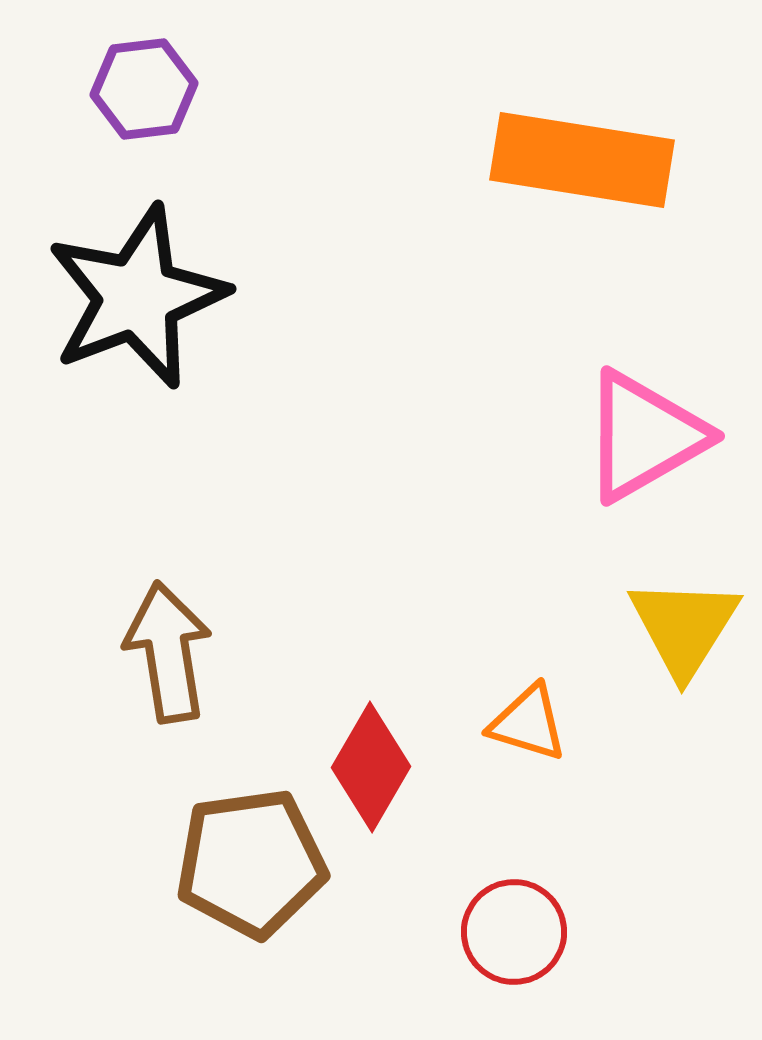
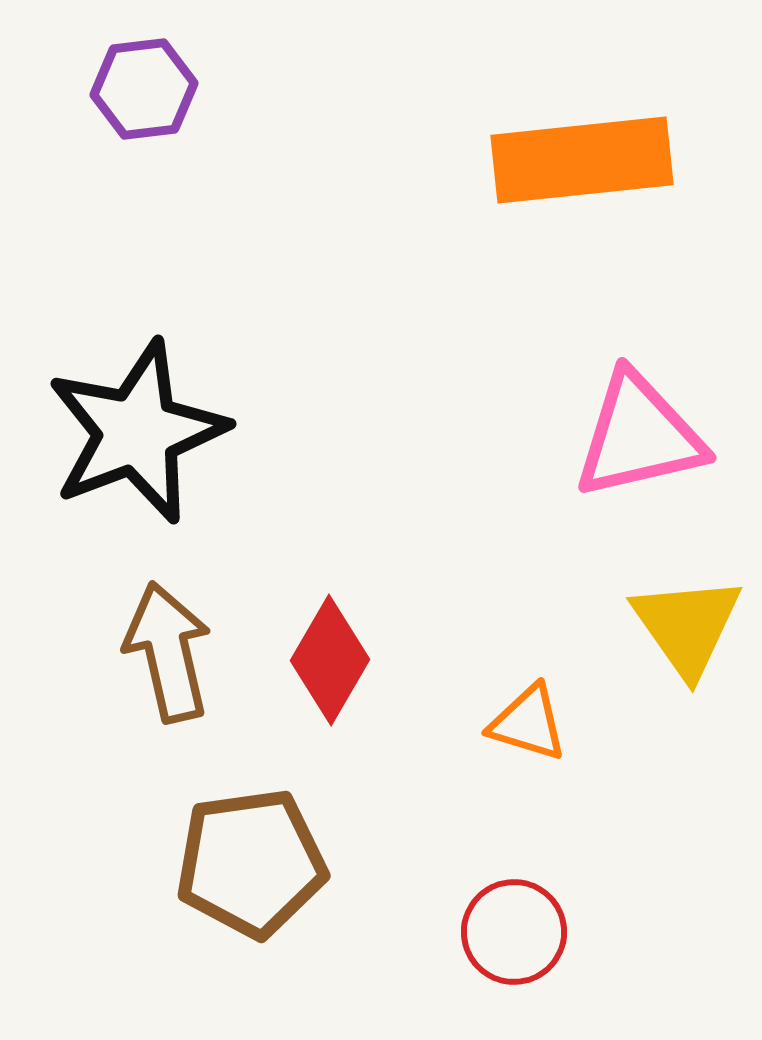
orange rectangle: rotated 15 degrees counterclockwise
black star: moved 135 px down
pink triangle: moved 5 px left; rotated 17 degrees clockwise
yellow triangle: moved 3 px right, 1 px up; rotated 7 degrees counterclockwise
brown arrow: rotated 4 degrees counterclockwise
red diamond: moved 41 px left, 107 px up
